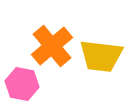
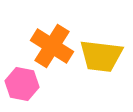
orange cross: rotated 18 degrees counterclockwise
